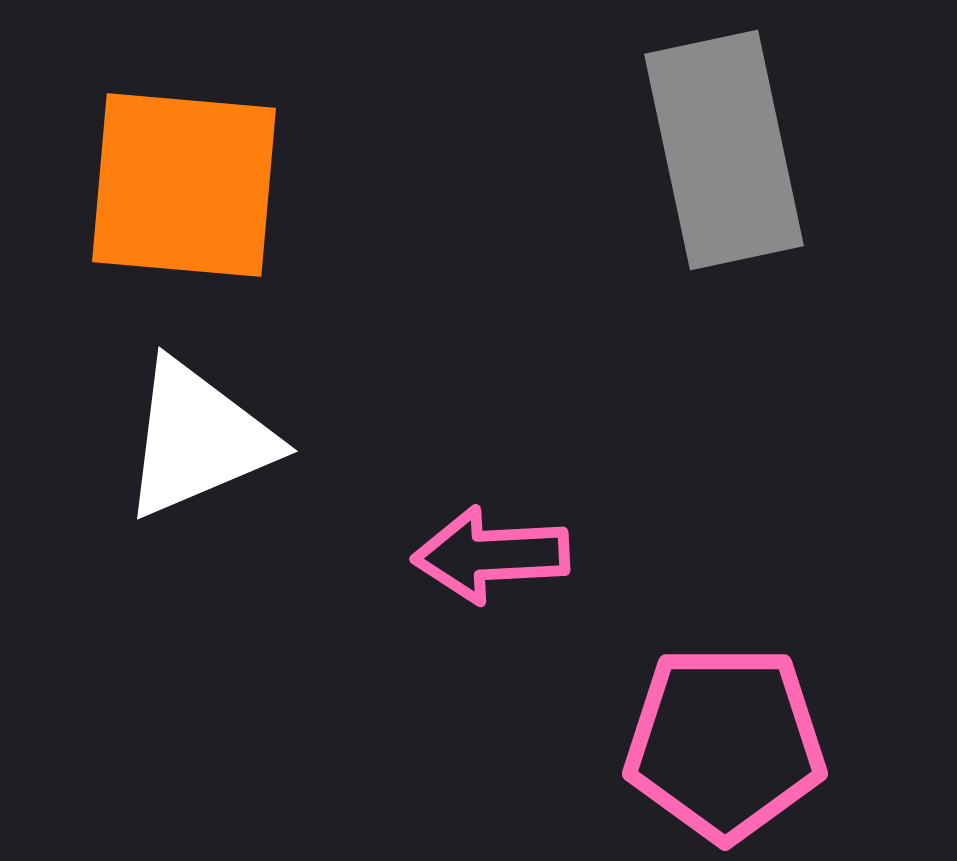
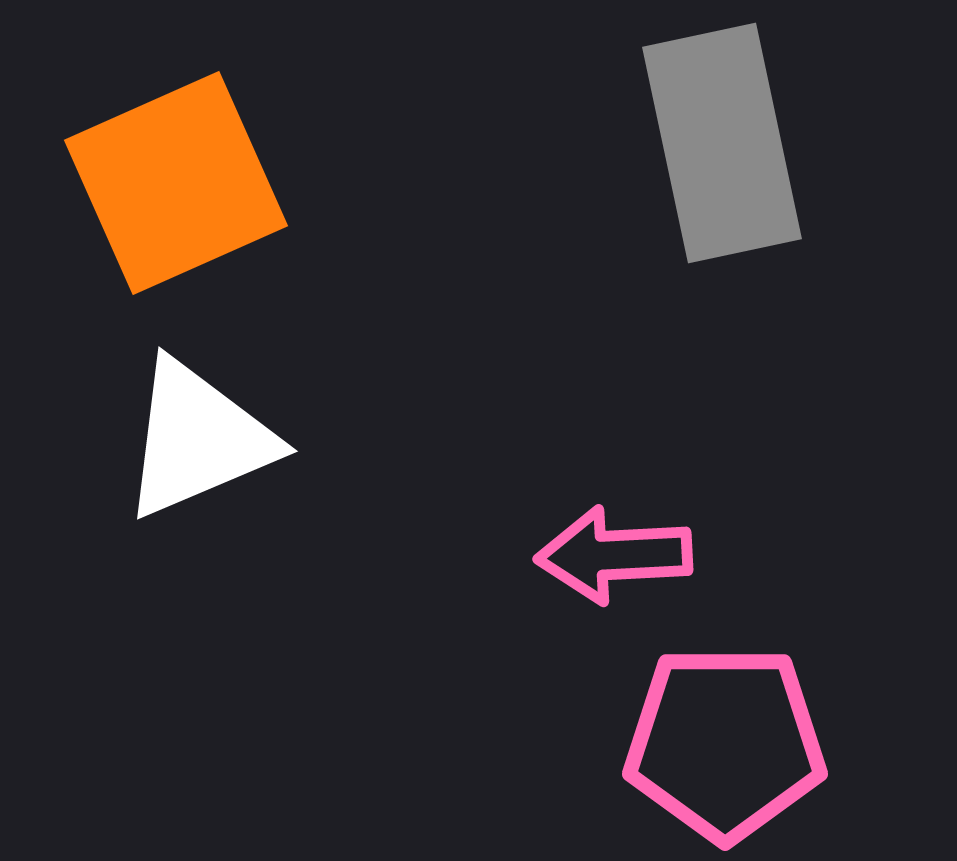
gray rectangle: moved 2 px left, 7 px up
orange square: moved 8 px left, 2 px up; rotated 29 degrees counterclockwise
pink arrow: moved 123 px right
